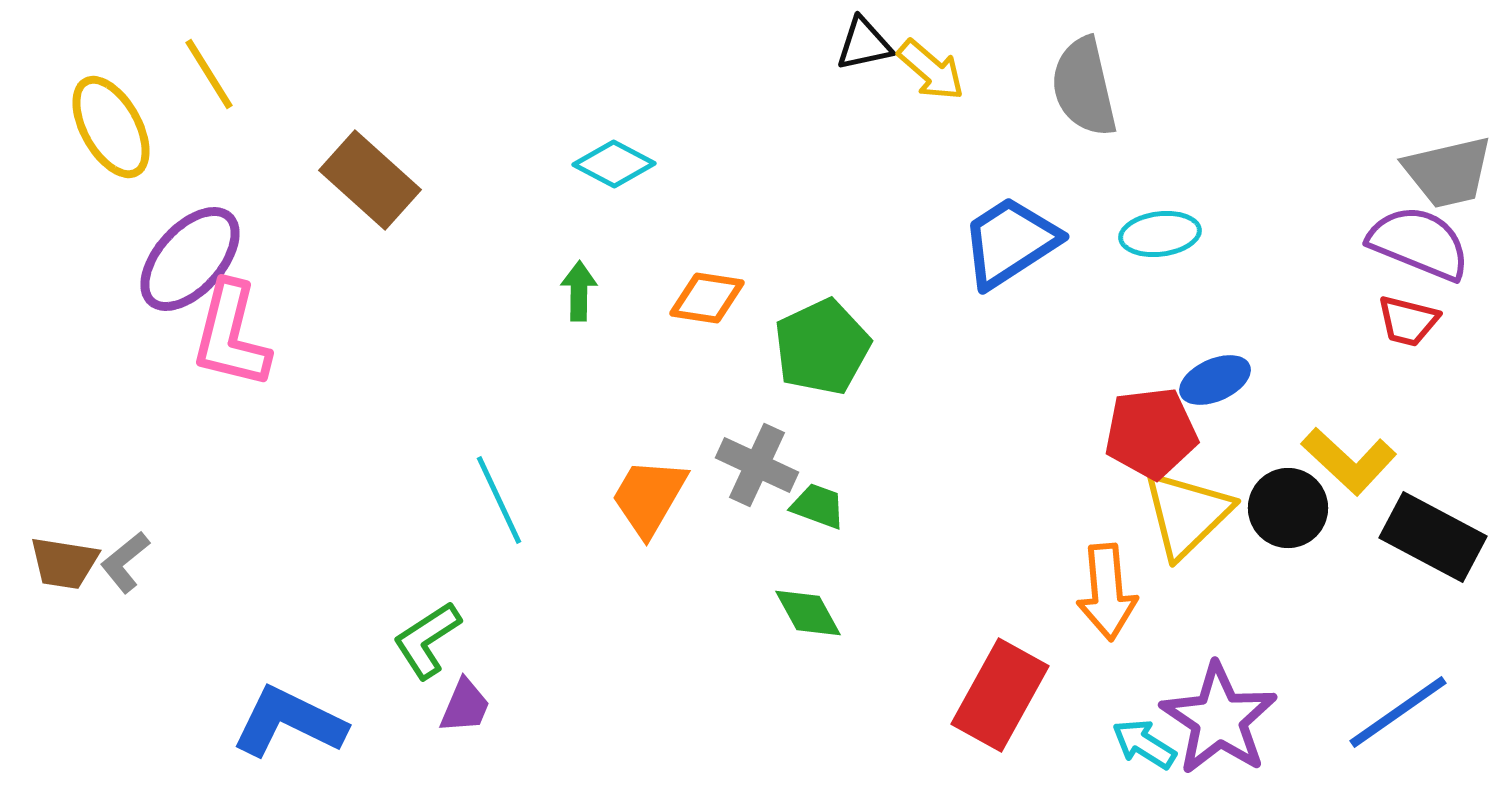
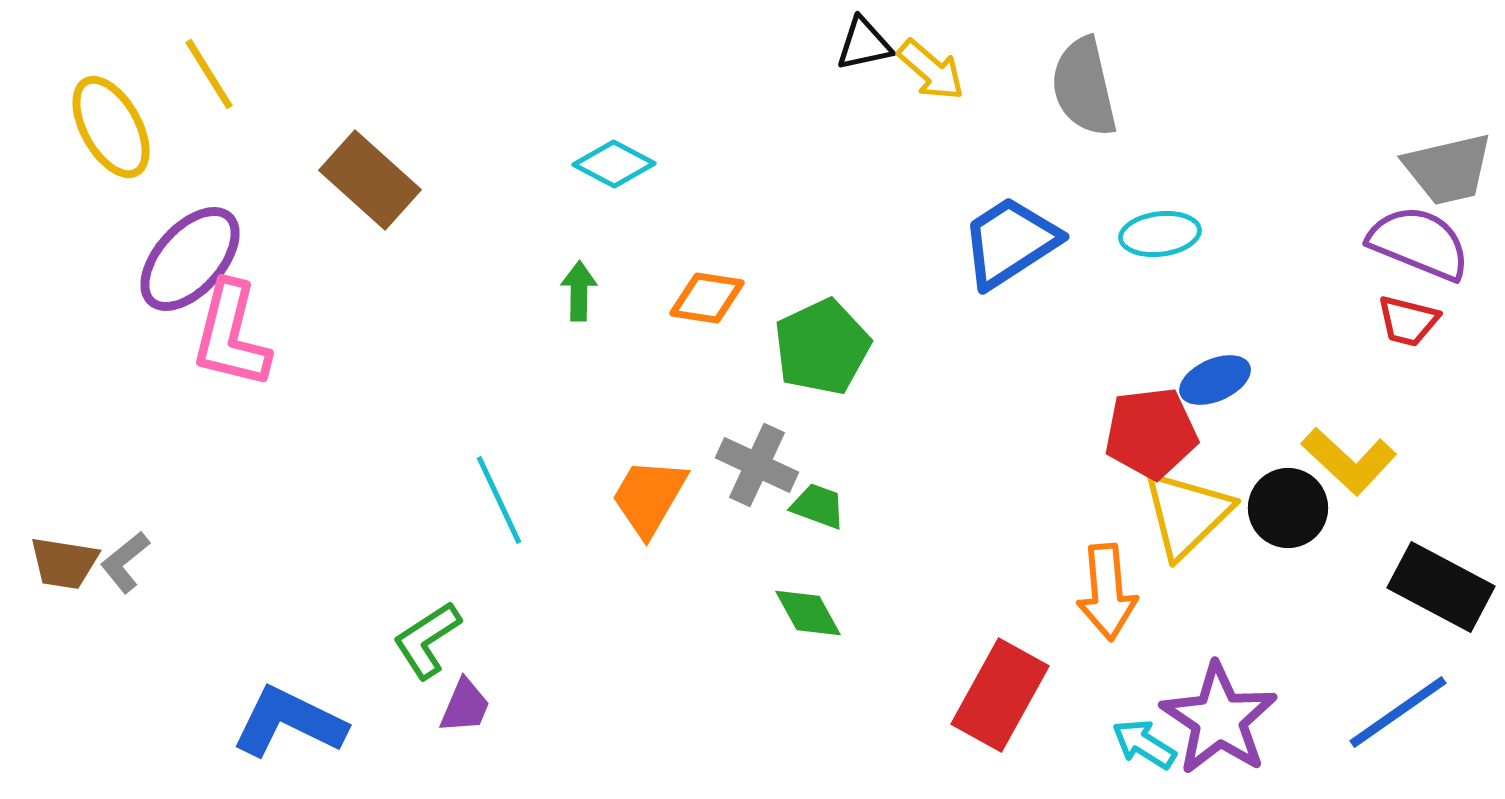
gray trapezoid: moved 3 px up
black rectangle: moved 8 px right, 50 px down
